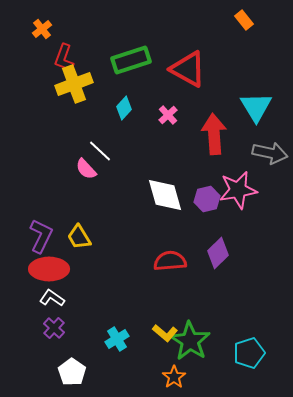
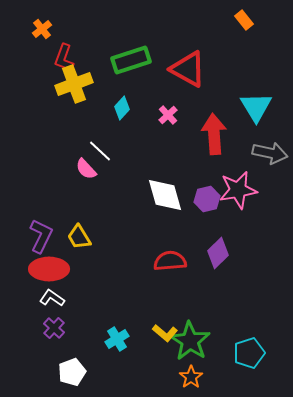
cyan diamond: moved 2 px left
white pentagon: rotated 16 degrees clockwise
orange star: moved 17 px right
